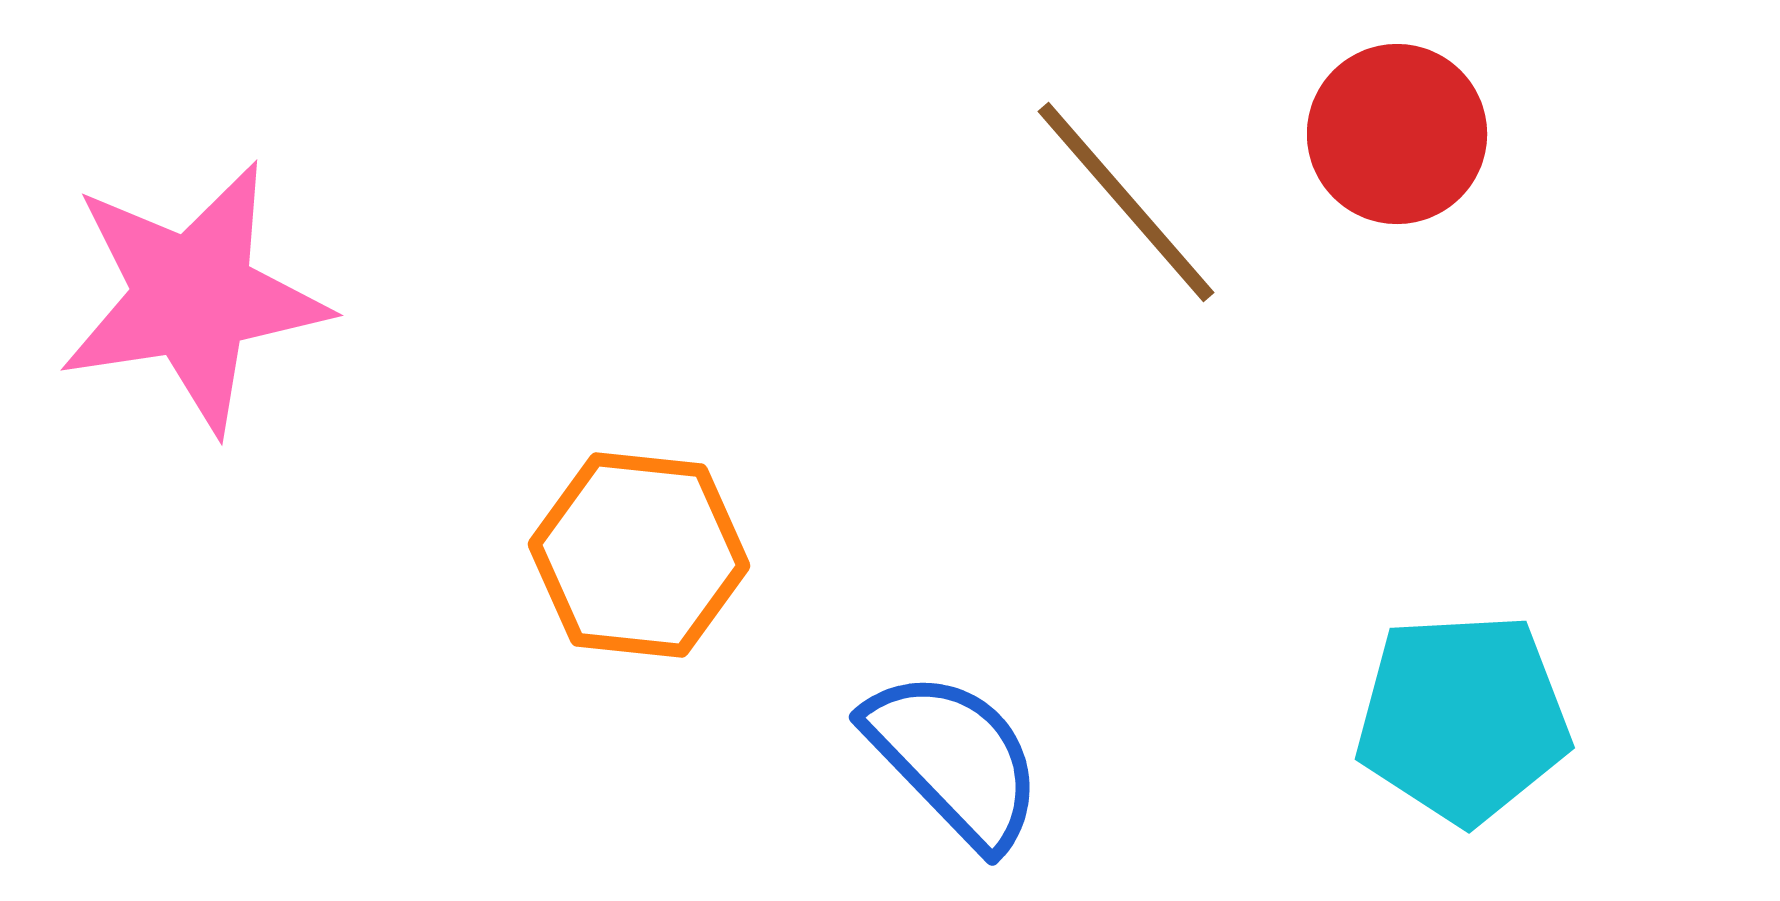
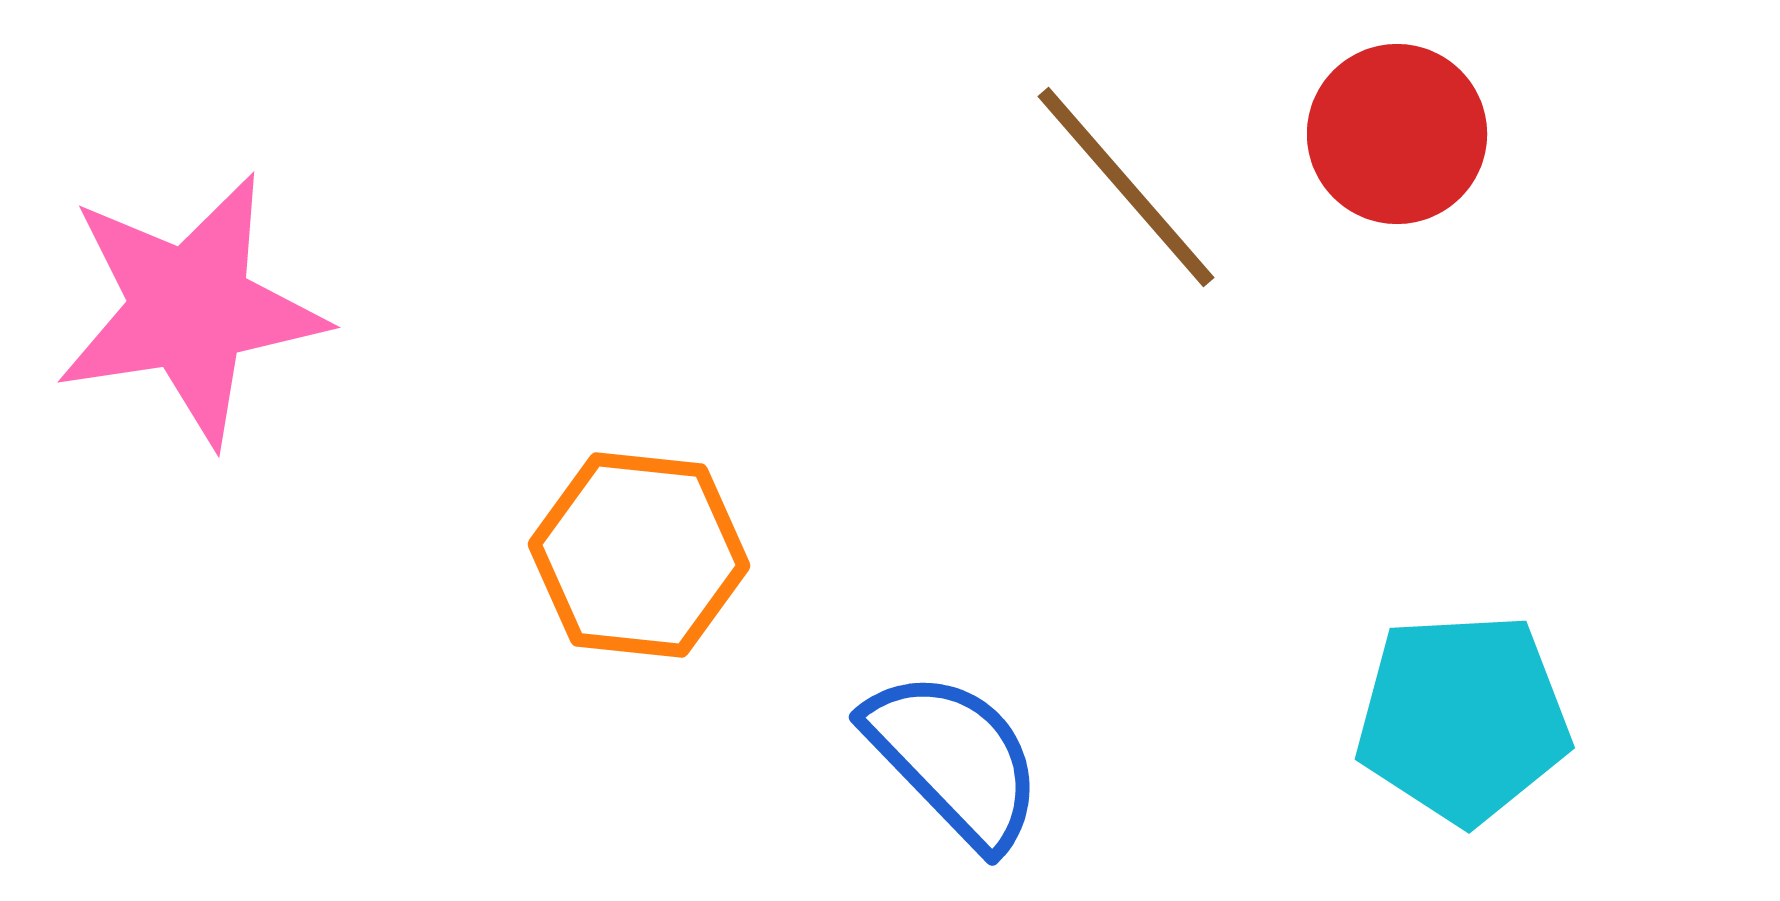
brown line: moved 15 px up
pink star: moved 3 px left, 12 px down
